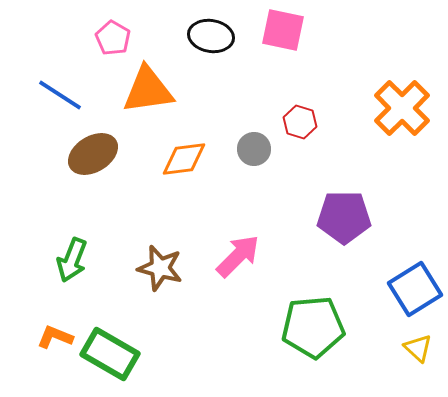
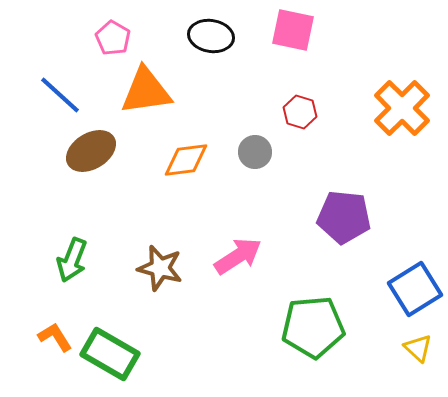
pink square: moved 10 px right
orange triangle: moved 2 px left, 1 px down
blue line: rotated 9 degrees clockwise
red hexagon: moved 10 px up
gray circle: moved 1 px right, 3 px down
brown ellipse: moved 2 px left, 3 px up
orange diamond: moved 2 px right, 1 px down
purple pentagon: rotated 6 degrees clockwise
pink arrow: rotated 12 degrees clockwise
orange L-shape: rotated 36 degrees clockwise
